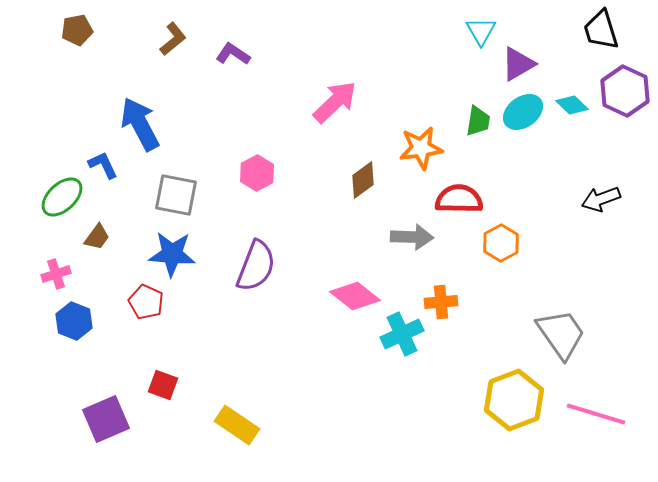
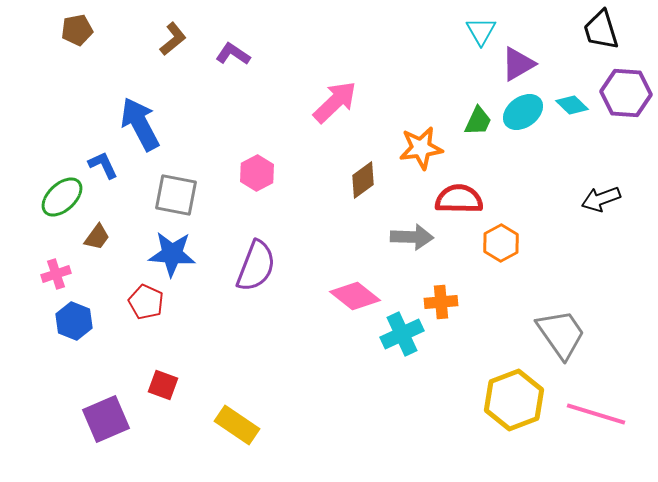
purple hexagon: moved 1 px right, 2 px down; rotated 21 degrees counterclockwise
green trapezoid: rotated 16 degrees clockwise
